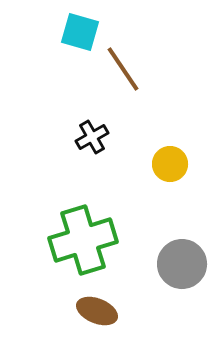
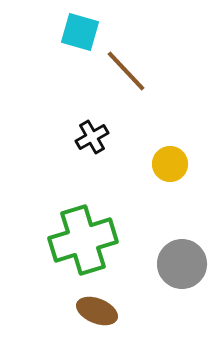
brown line: moved 3 px right, 2 px down; rotated 9 degrees counterclockwise
